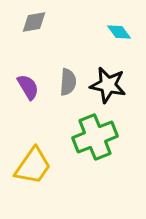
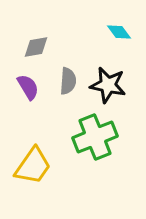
gray diamond: moved 2 px right, 25 px down
gray semicircle: moved 1 px up
